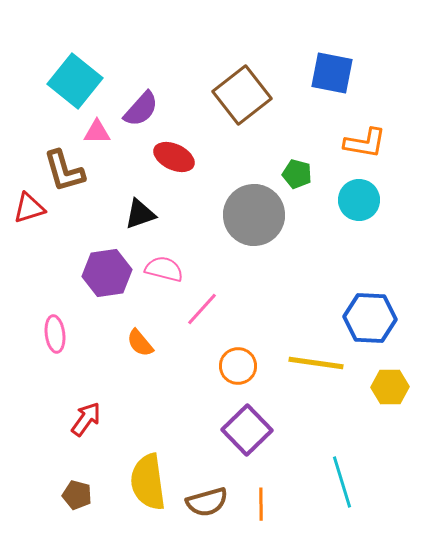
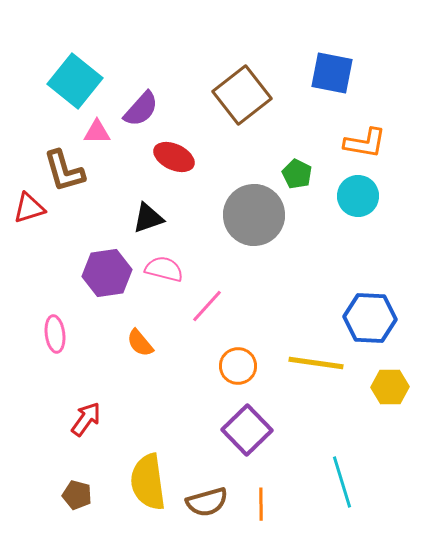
green pentagon: rotated 12 degrees clockwise
cyan circle: moved 1 px left, 4 px up
black triangle: moved 8 px right, 4 px down
pink line: moved 5 px right, 3 px up
